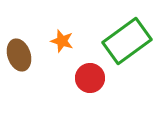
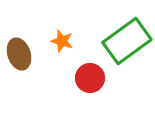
brown ellipse: moved 1 px up
